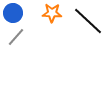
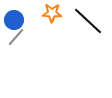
blue circle: moved 1 px right, 7 px down
